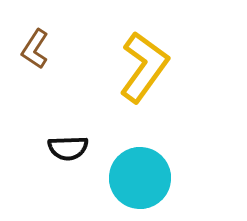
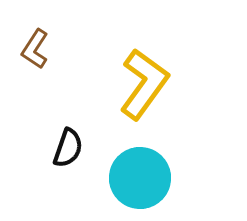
yellow L-shape: moved 17 px down
black semicircle: rotated 69 degrees counterclockwise
